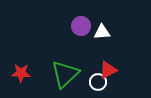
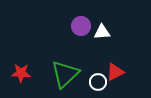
red triangle: moved 7 px right, 2 px down
